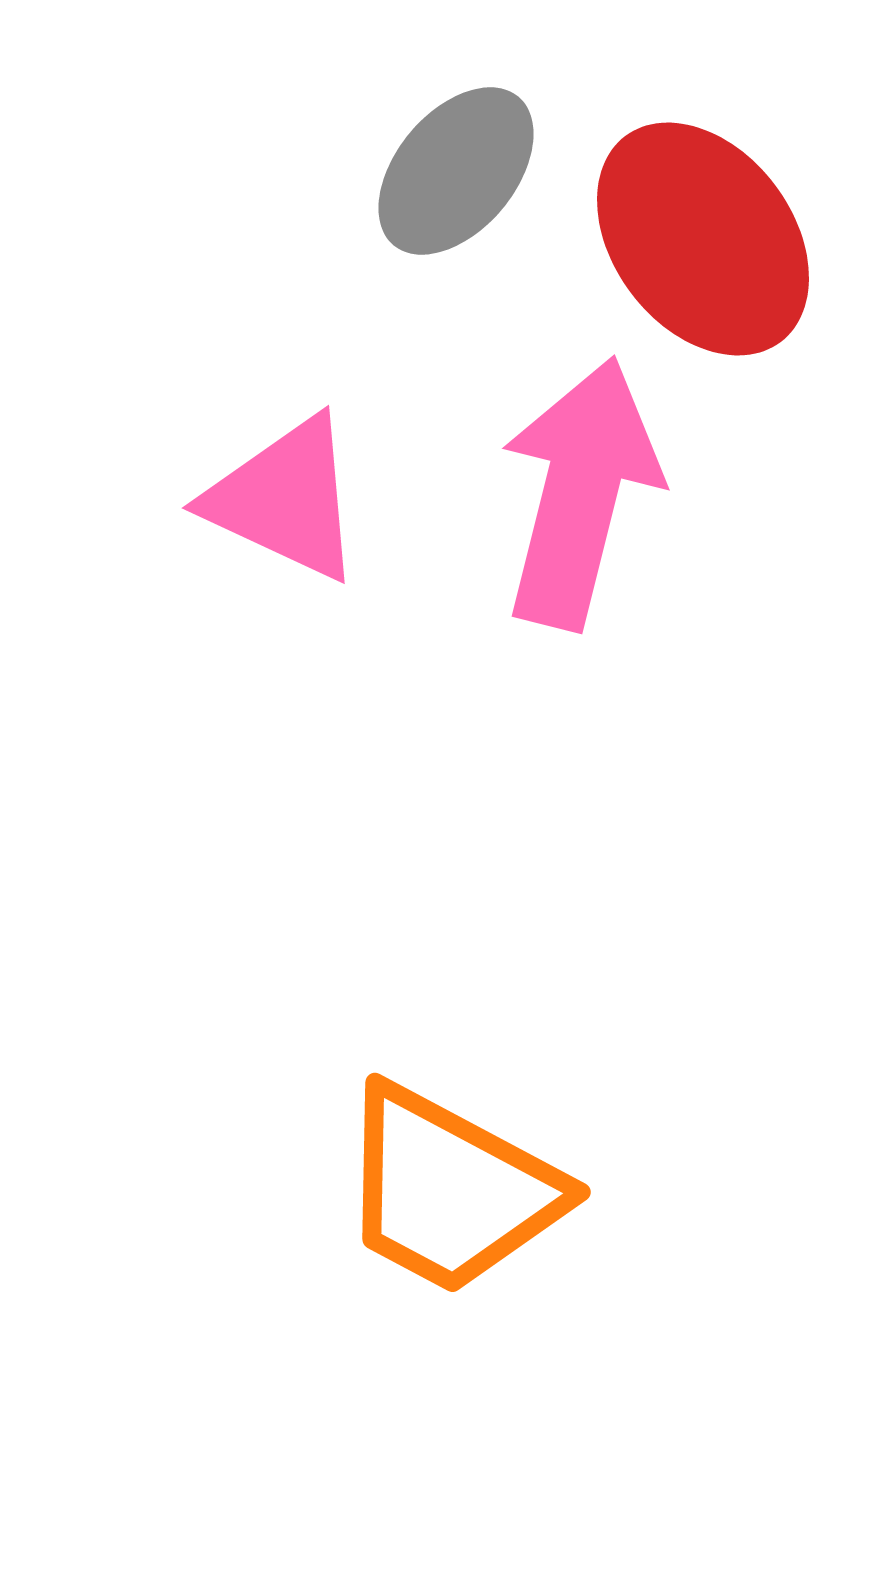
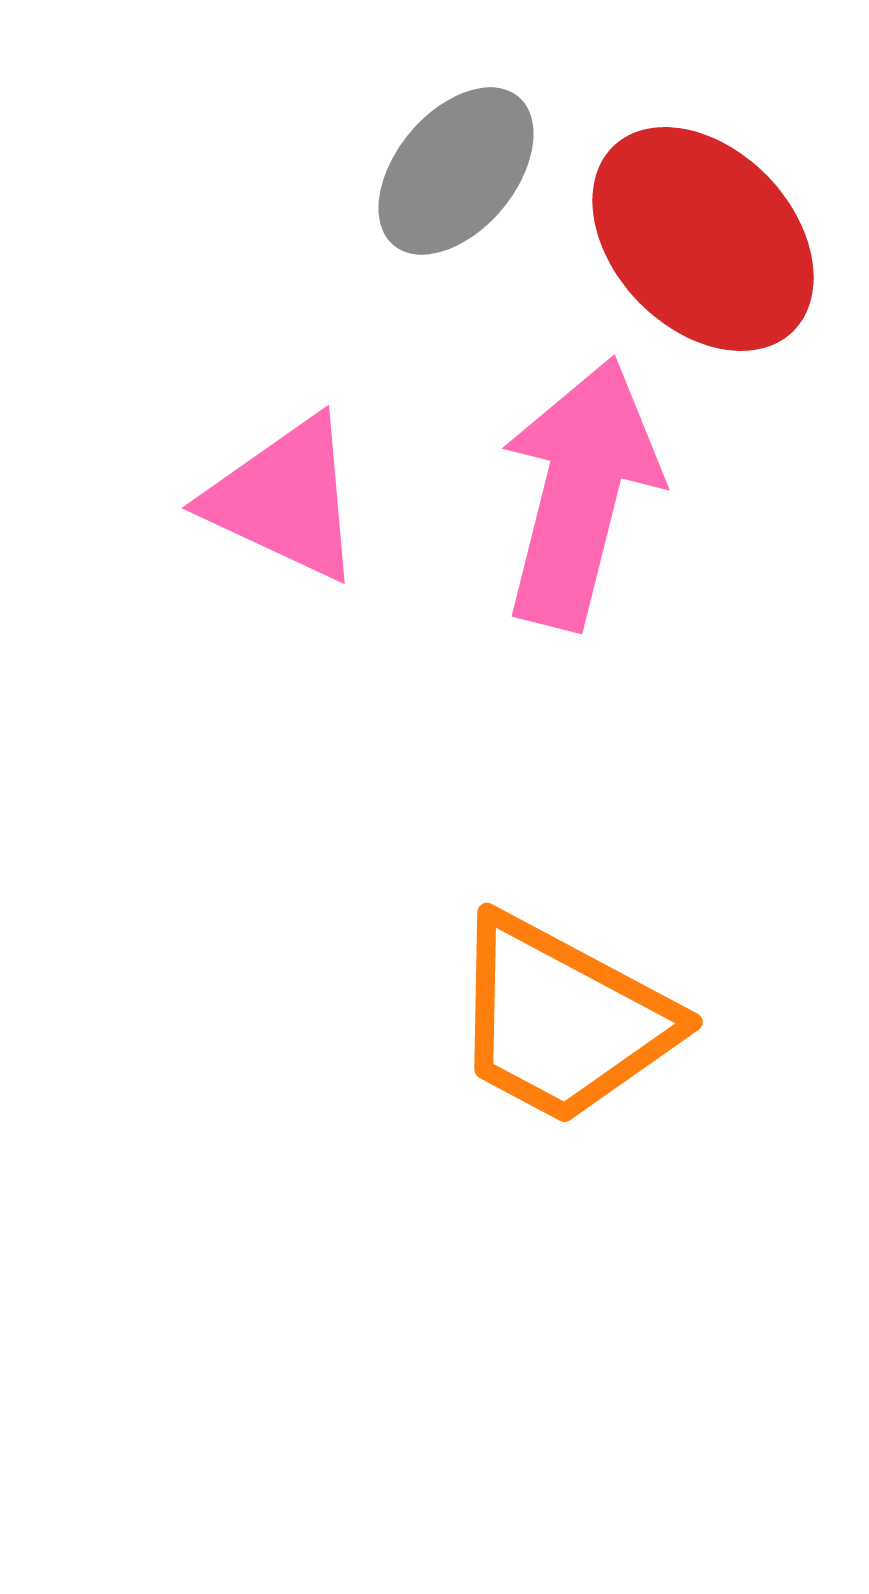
red ellipse: rotated 7 degrees counterclockwise
orange trapezoid: moved 112 px right, 170 px up
